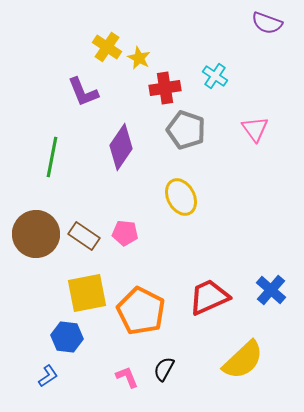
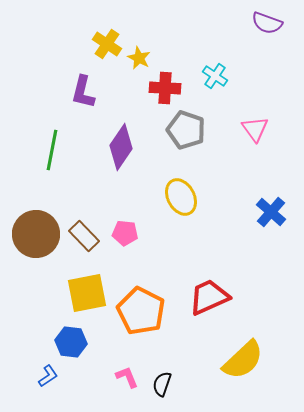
yellow cross: moved 3 px up
red cross: rotated 12 degrees clockwise
purple L-shape: rotated 36 degrees clockwise
green line: moved 7 px up
brown rectangle: rotated 12 degrees clockwise
blue cross: moved 78 px up
blue hexagon: moved 4 px right, 5 px down
black semicircle: moved 2 px left, 15 px down; rotated 10 degrees counterclockwise
